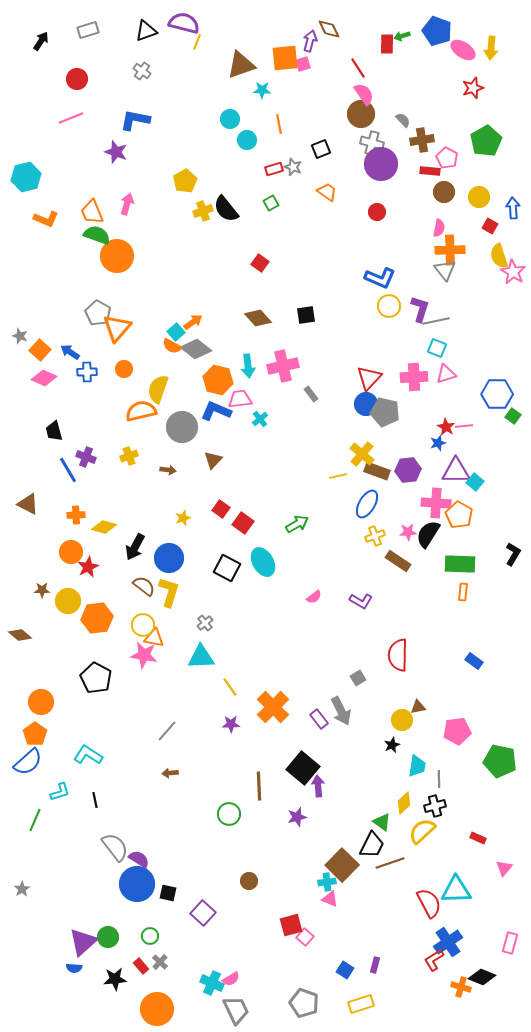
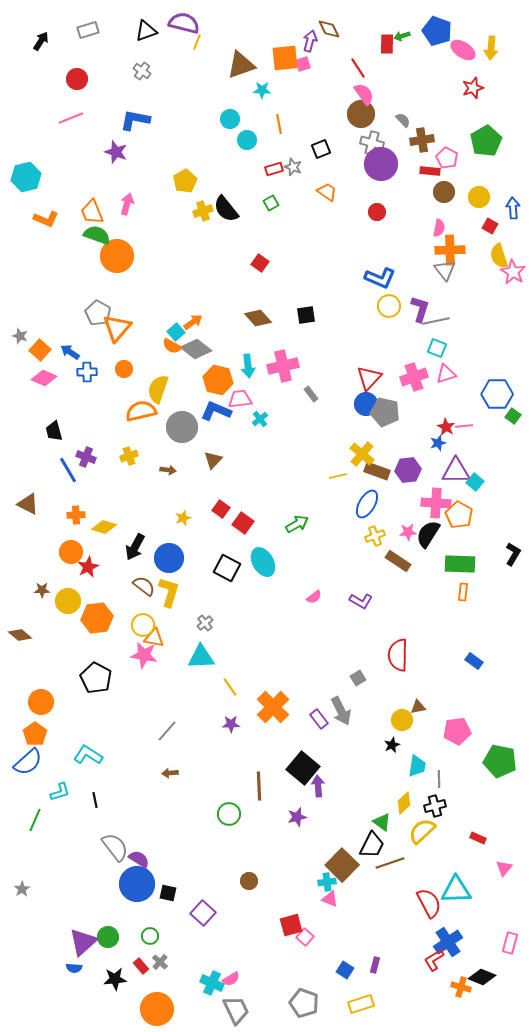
pink cross at (414, 377): rotated 16 degrees counterclockwise
